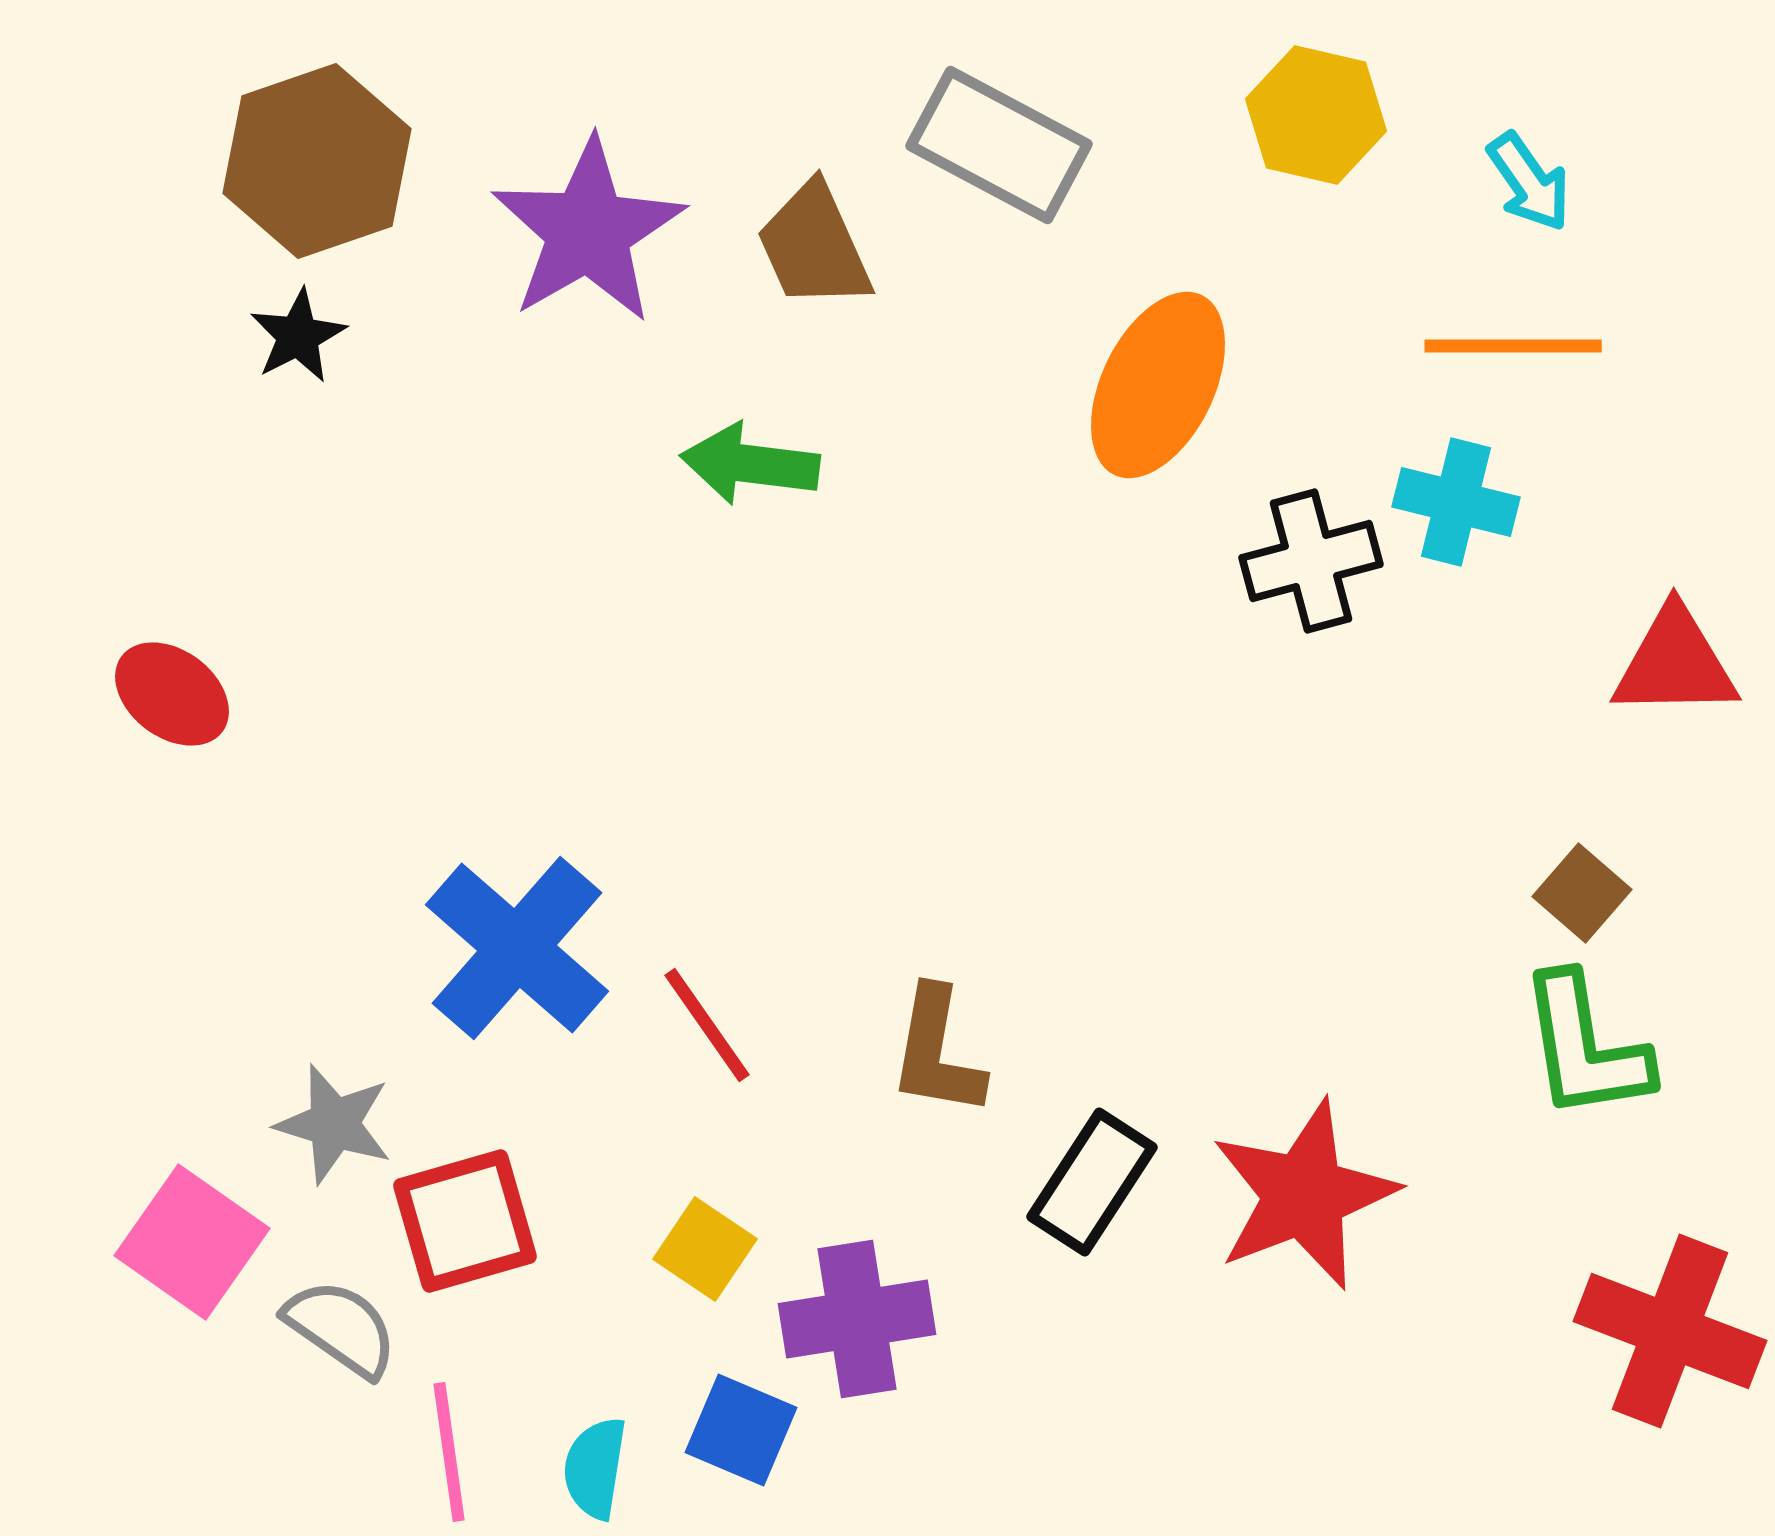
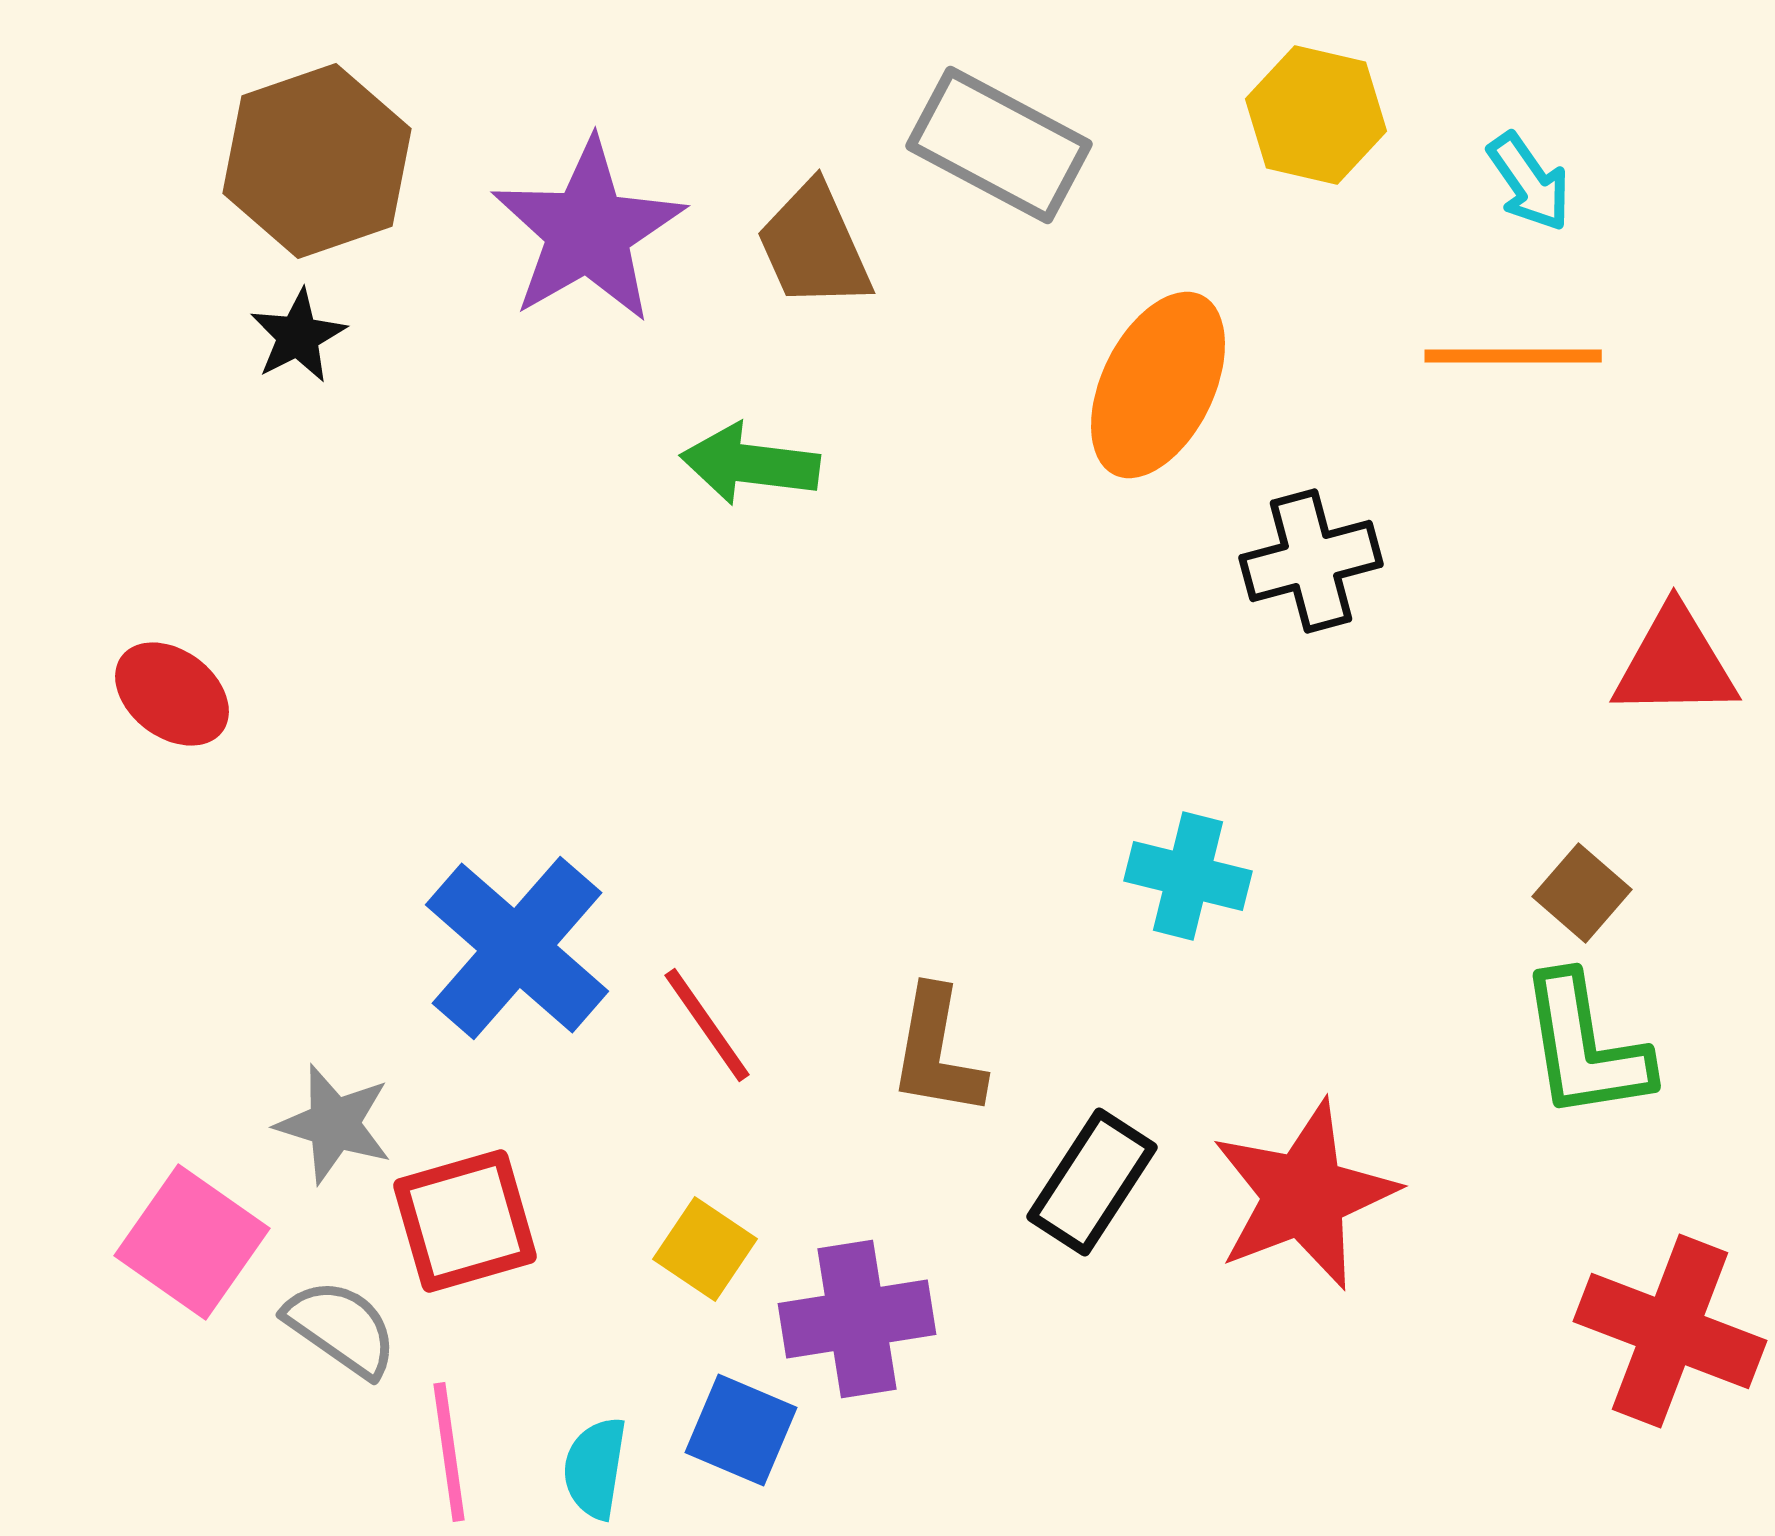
orange line: moved 10 px down
cyan cross: moved 268 px left, 374 px down
